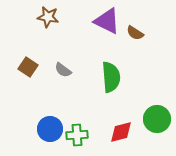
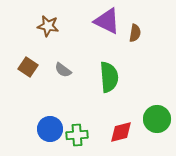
brown star: moved 9 px down
brown semicircle: rotated 114 degrees counterclockwise
green semicircle: moved 2 px left
